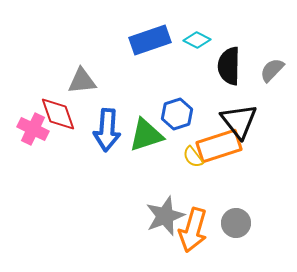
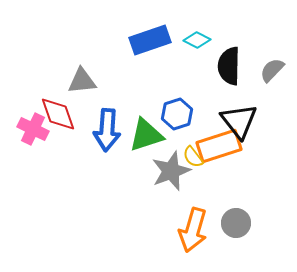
gray star: moved 6 px right, 45 px up
